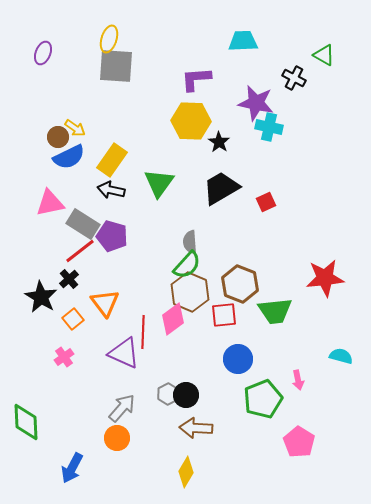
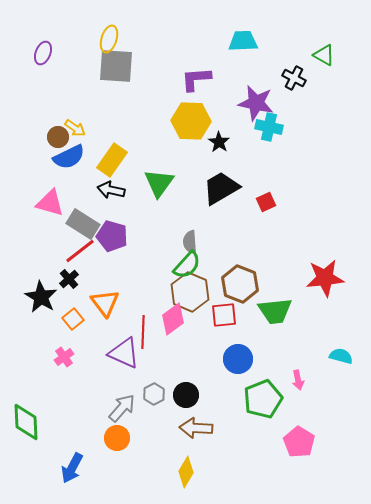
pink triangle at (50, 203): rotated 28 degrees clockwise
gray hexagon at (168, 394): moved 14 px left
